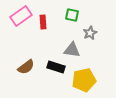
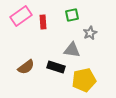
green square: rotated 24 degrees counterclockwise
